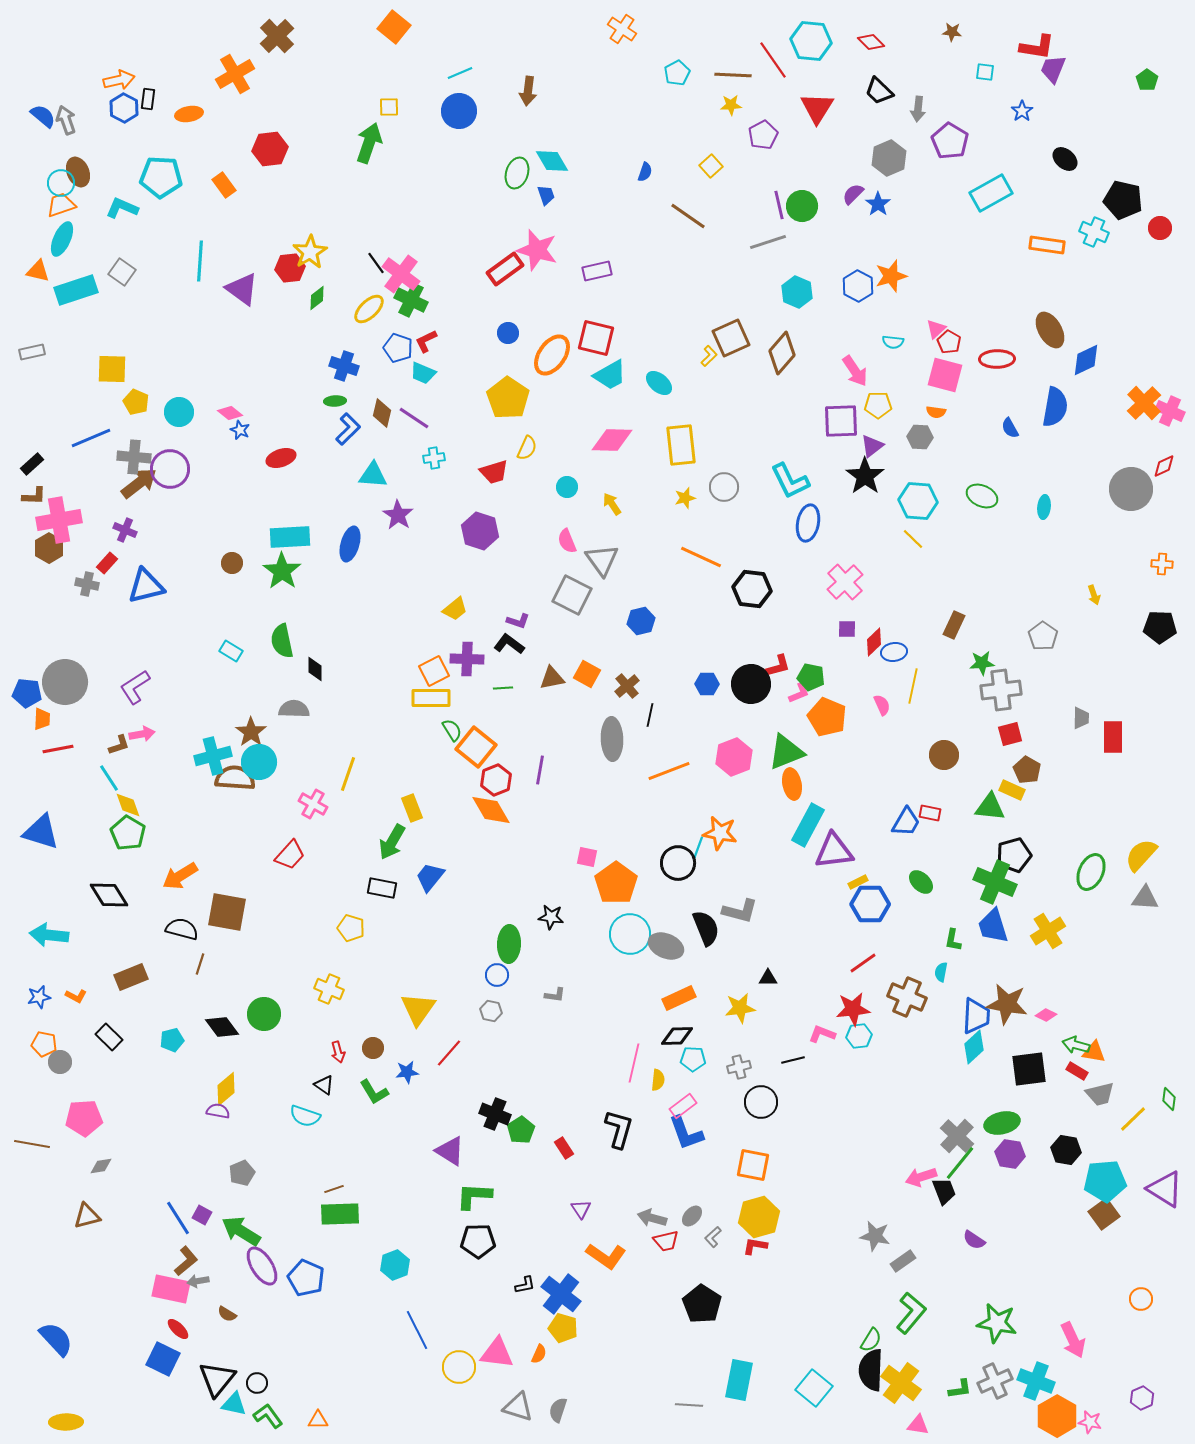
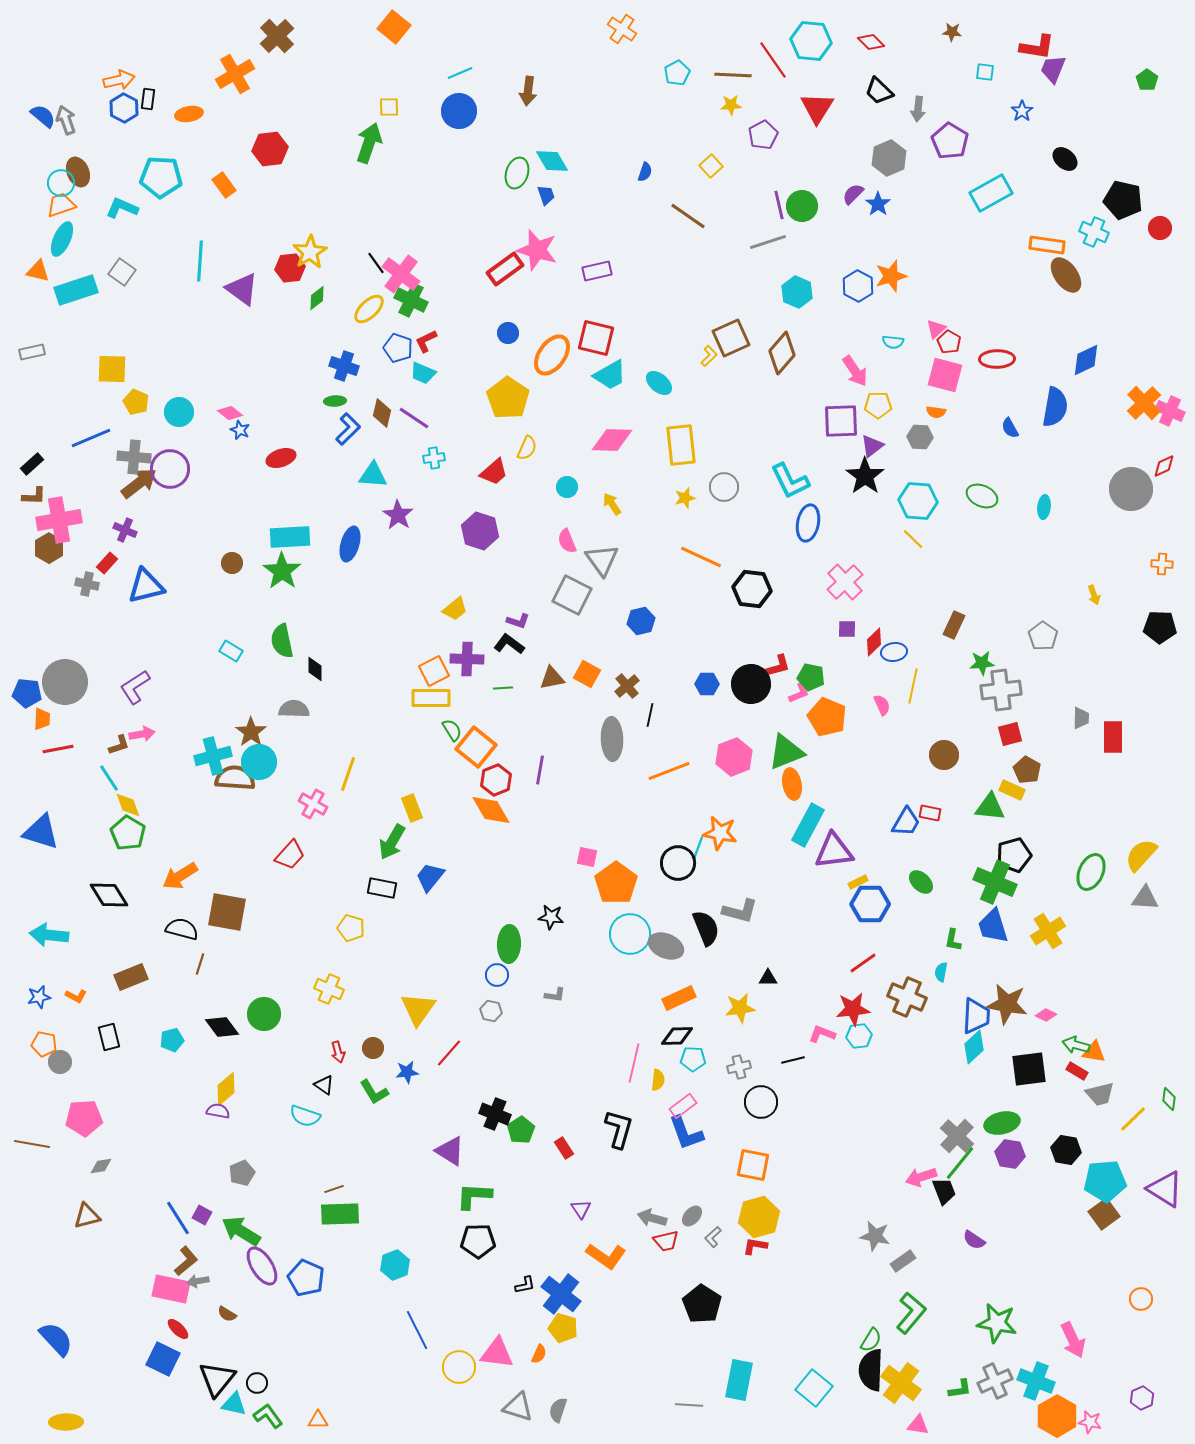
brown ellipse at (1050, 330): moved 16 px right, 55 px up; rotated 6 degrees counterclockwise
red trapezoid at (494, 472): rotated 24 degrees counterclockwise
black rectangle at (109, 1037): rotated 32 degrees clockwise
